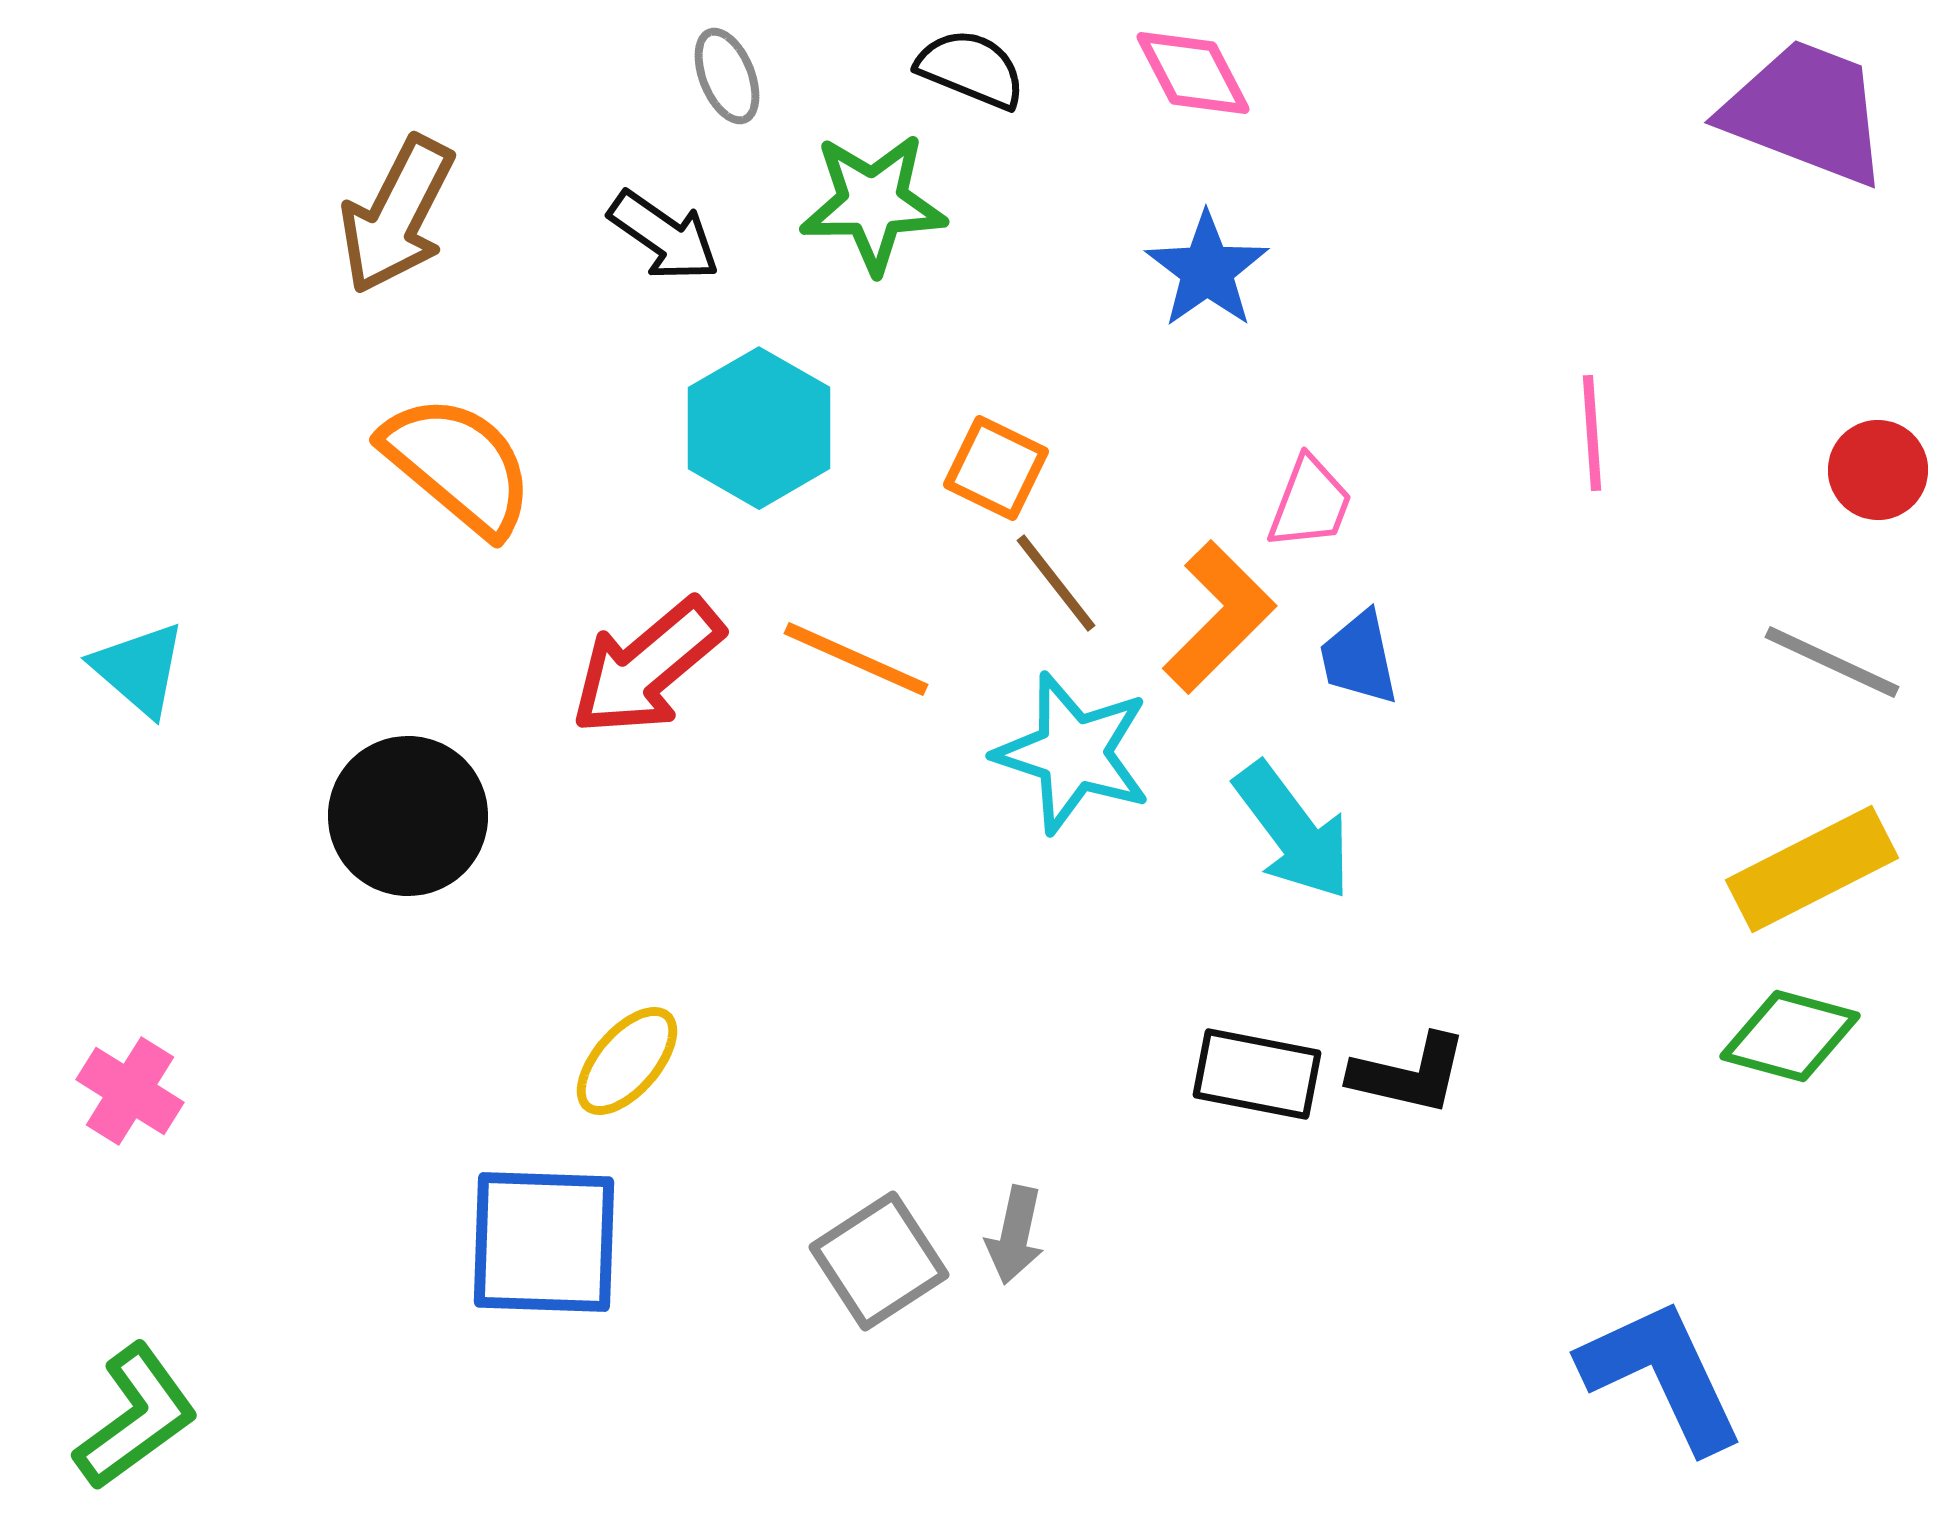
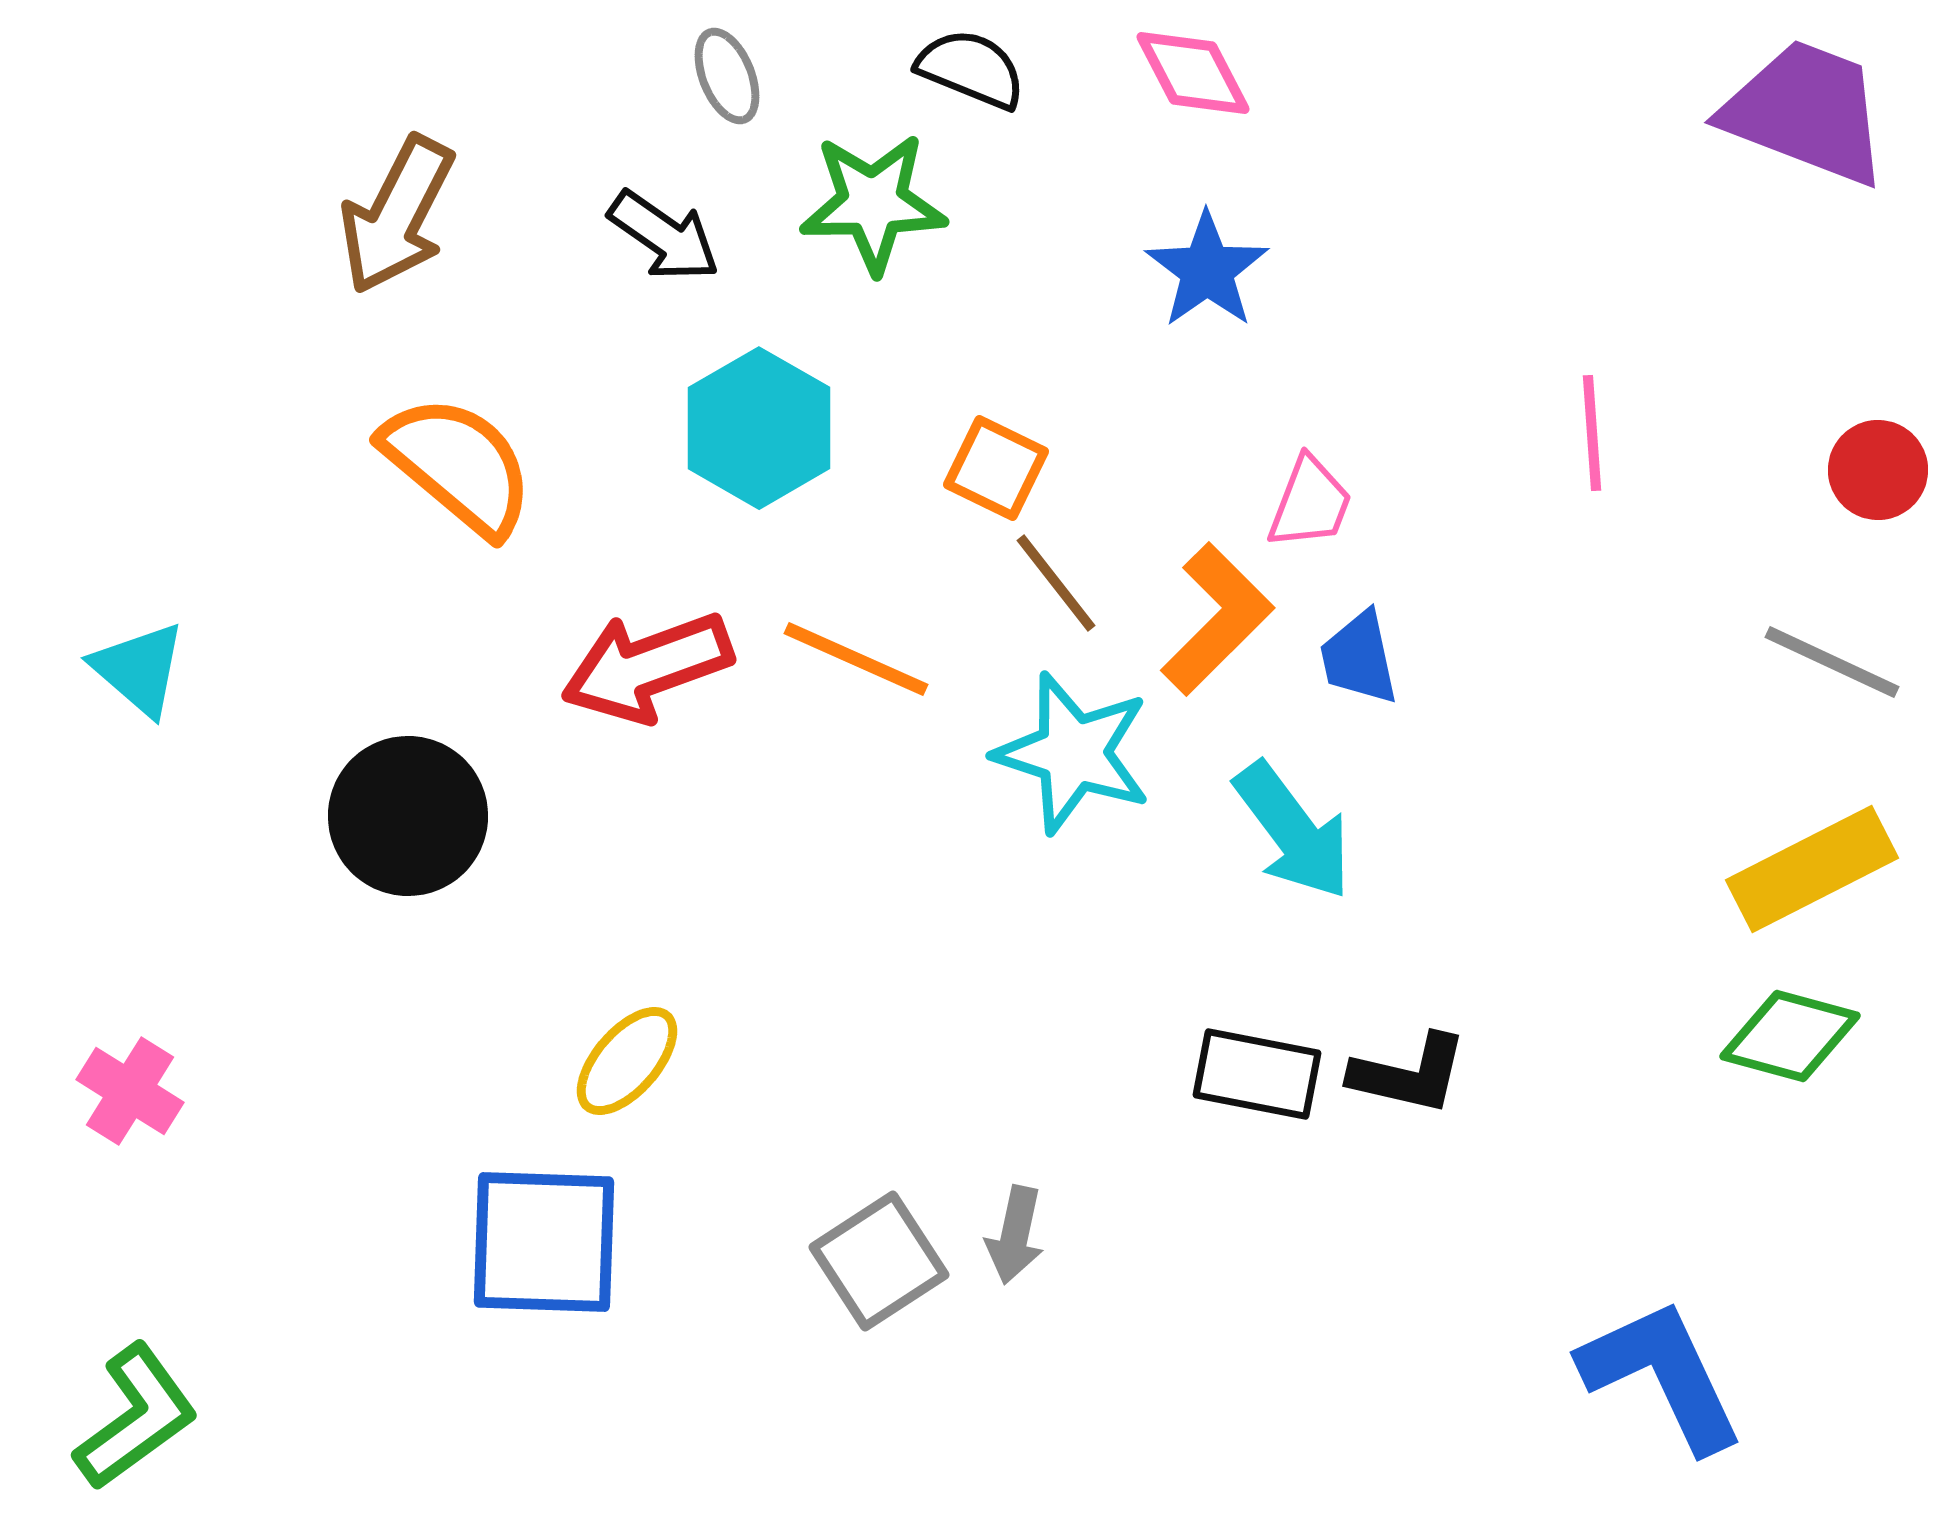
orange L-shape: moved 2 px left, 2 px down
red arrow: rotated 20 degrees clockwise
